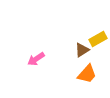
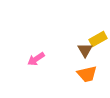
brown triangle: moved 3 px right; rotated 28 degrees counterclockwise
orange trapezoid: rotated 35 degrees clockwise
